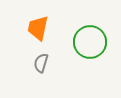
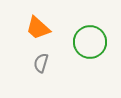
orange trapezoid: rotated 60 degrees counterclockwise
